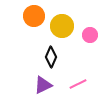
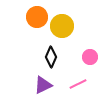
orange circle: moved 3 px right, 1 px down
pink circle: moved 22 px down
